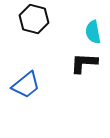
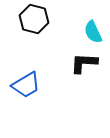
cyan semicircle: rotated 15 degrees counterclockwise
blue trapezoid: rotated 8 degrees clockwise
